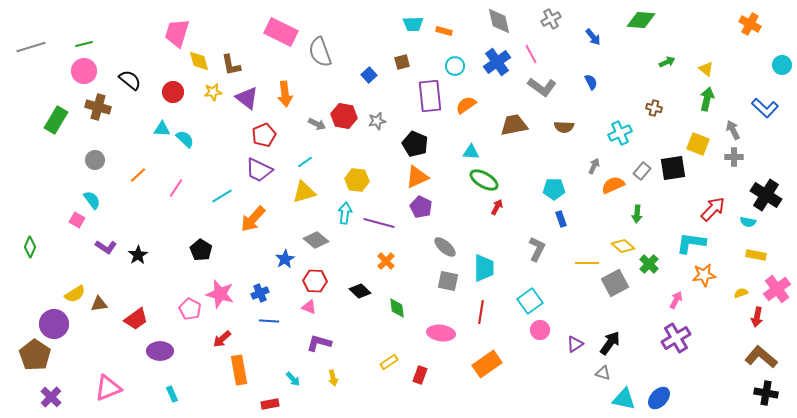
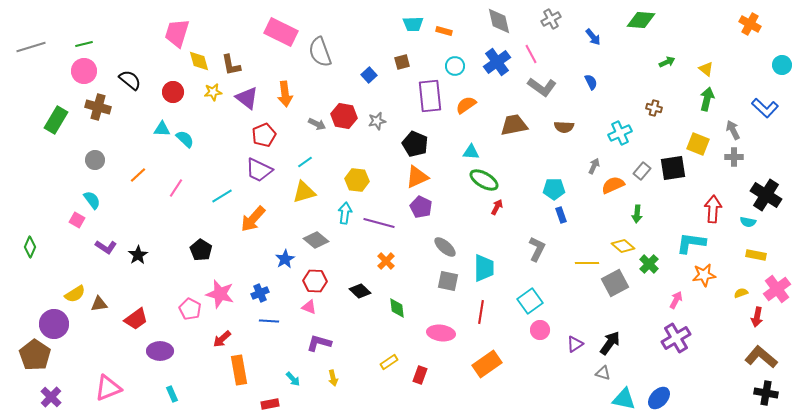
red arrow at (713, 209): rotated 40 degrees counterclockwise
blue rectangle at (561, 219): moved 4 px up
